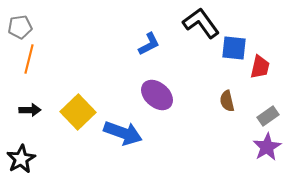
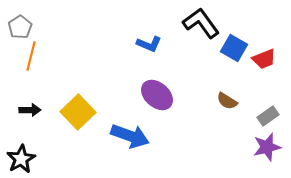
gray pentagon: rotated 25 degrees counterclockwise
blue L-shape: rotated 50 degrees clockwise
blue square: rotated 24 degrees clockwise
orange line: moved 2 px right, 3 px up
red trapezoid: moved 4 px right, 8 px up; rotated 55 degrees clockwise
brown semicircle: rotated 45 degrees counterclockwise
blue arrow: moved 7 px right, 3 px down
purple star: rotated 16 degrees clockwise
